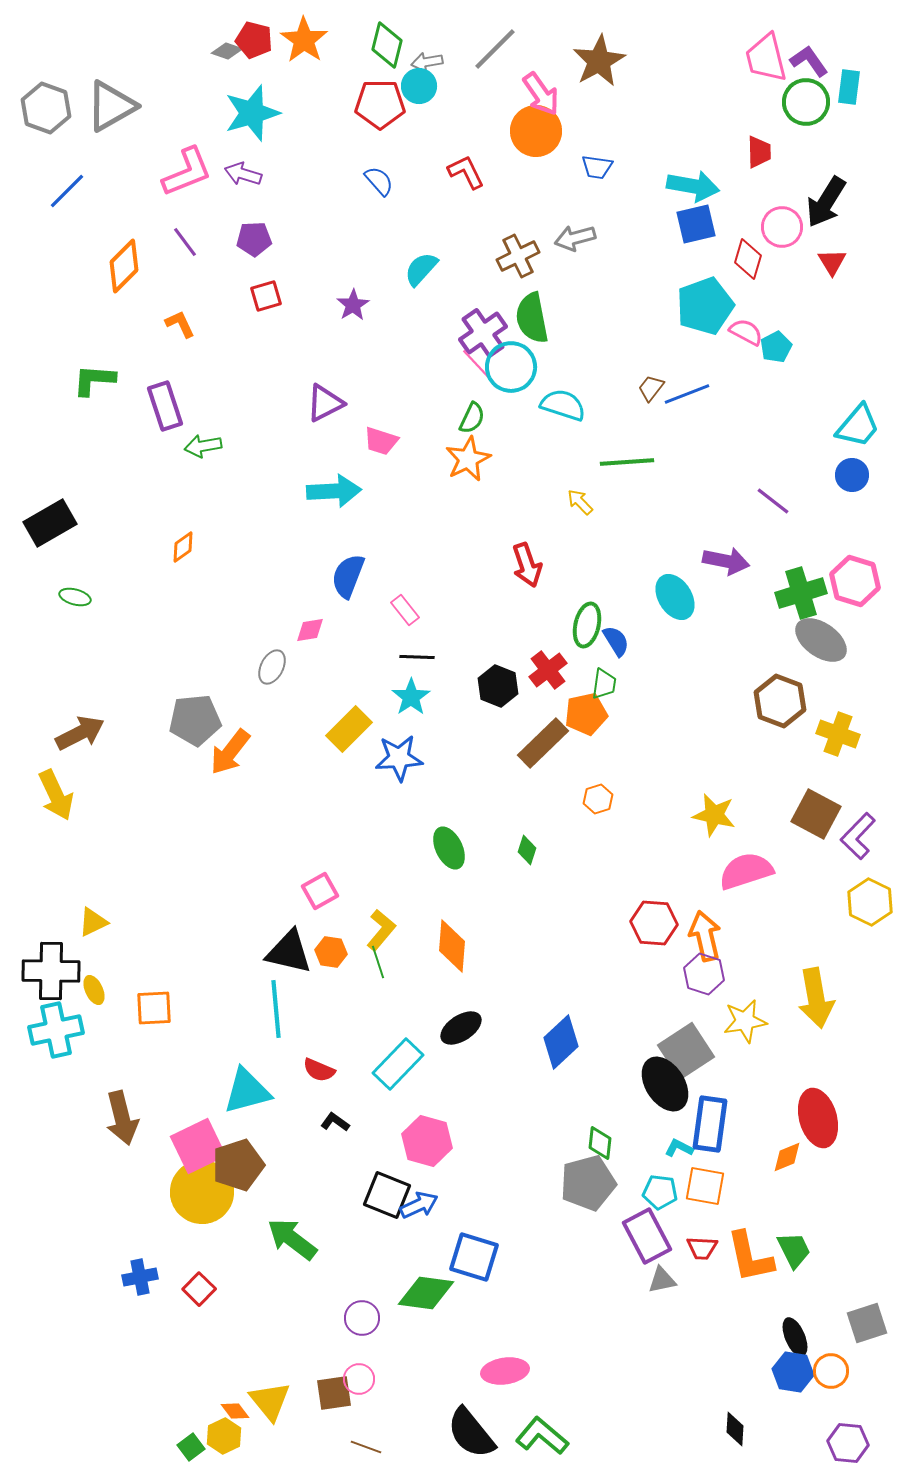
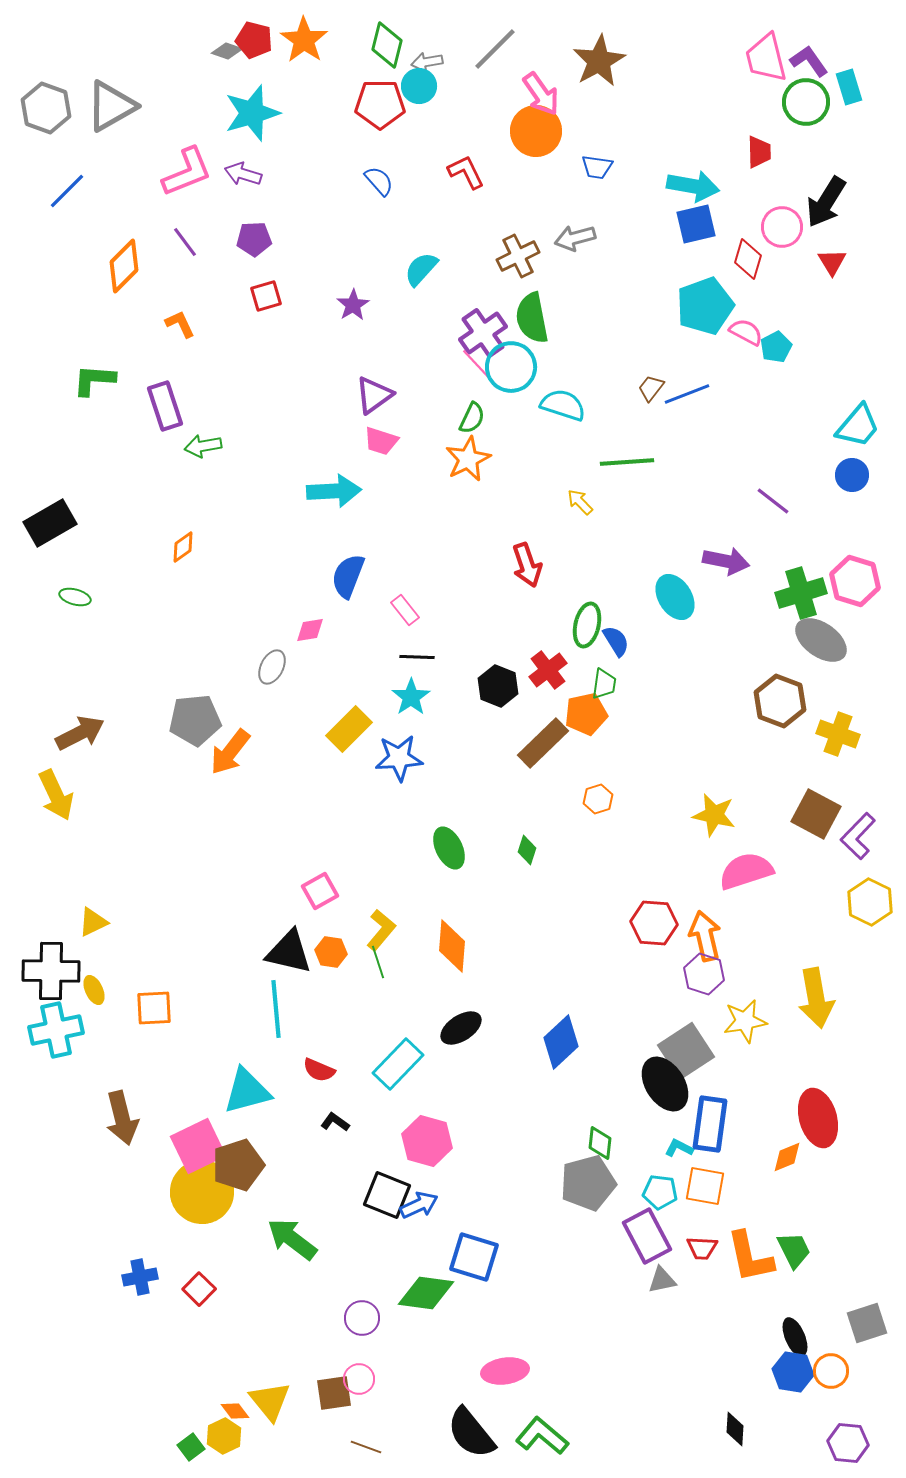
cyan rectangle at (849, 87): rotated 24 degrees counterclockwise
purple triangle at (325, 403): moved 49 px right, 8 px up; rotated 9 degrees counterclockwise
